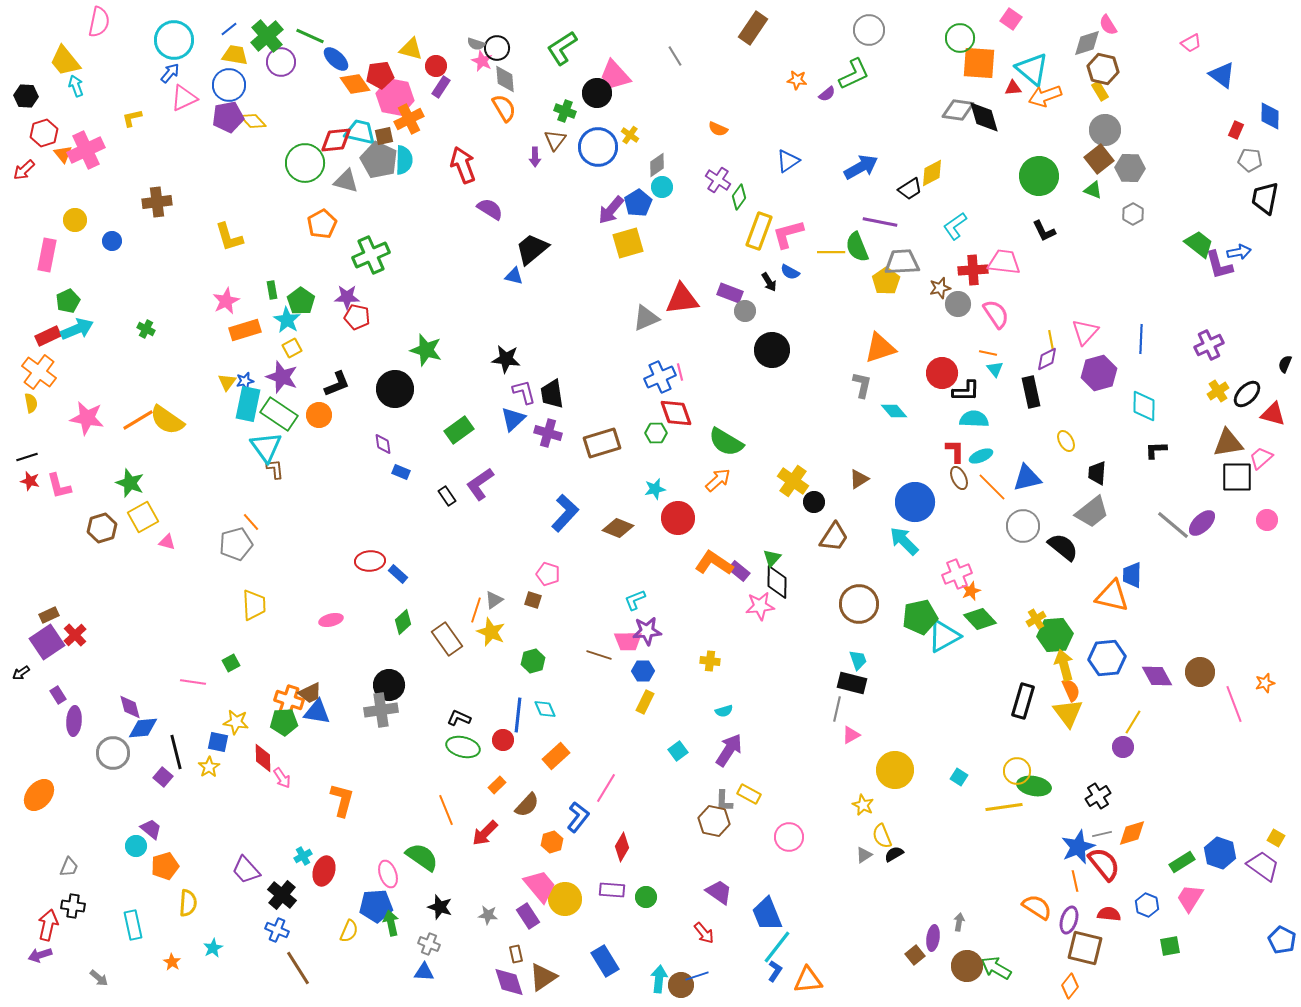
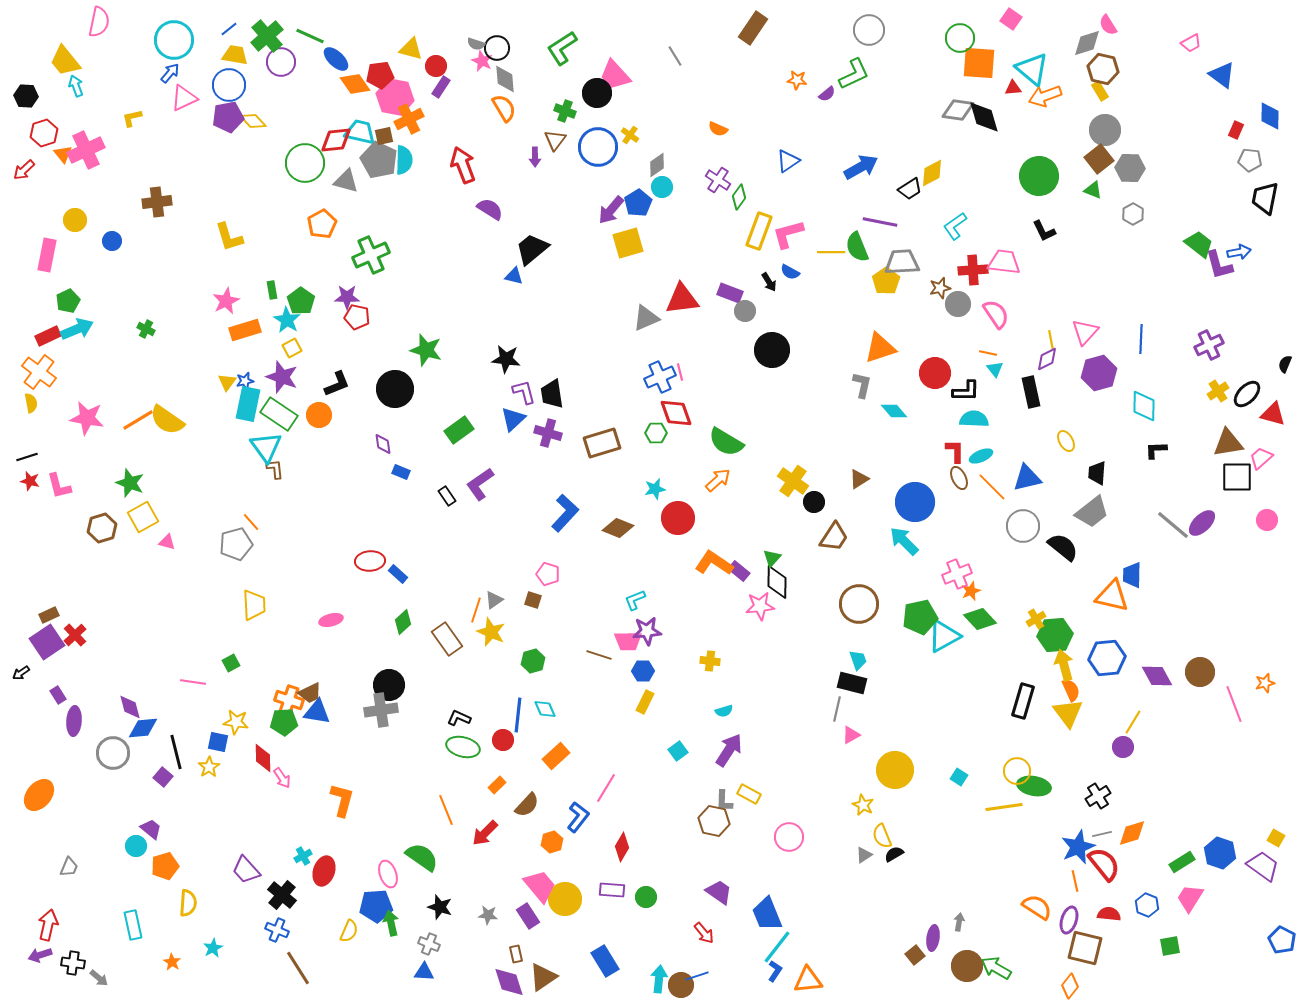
red circle at (942, 373): moved 7 px left
black cross at (73, 906): moved 57 px down
